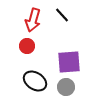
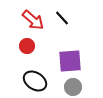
black line: moved 3 px down
red arrow: rotated 65 degrees counterclockwise
purple square: moved 1 px right, 1 px up
gray circle: moved 7 px right
